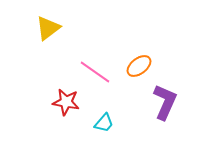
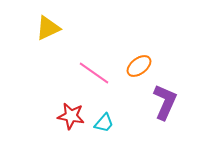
yellow triangle: rotated 12 degrees clockwise
pink line: moved 1 px left, 1 px down
red star: moved 5 px right, 14 px down
